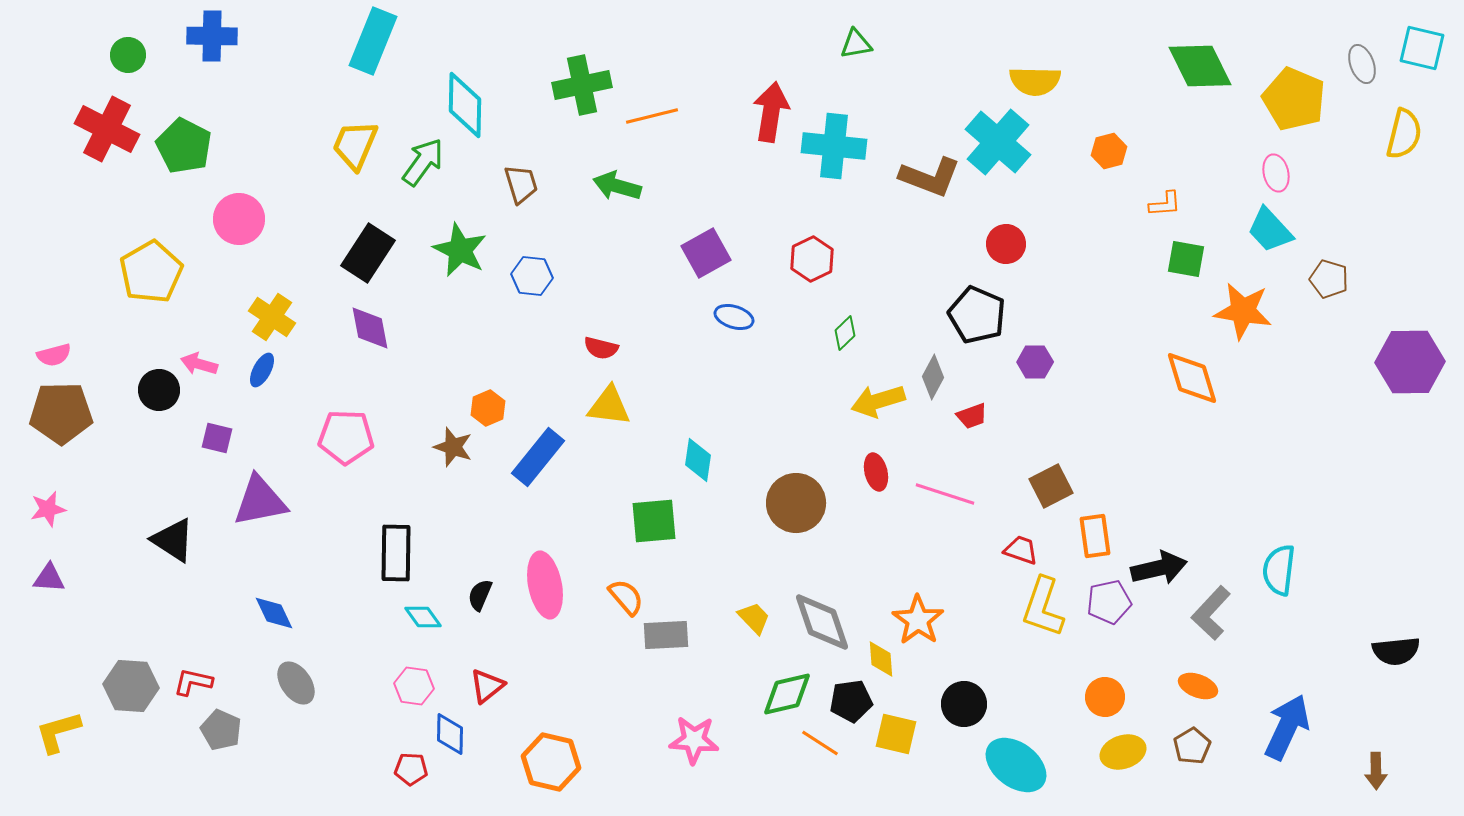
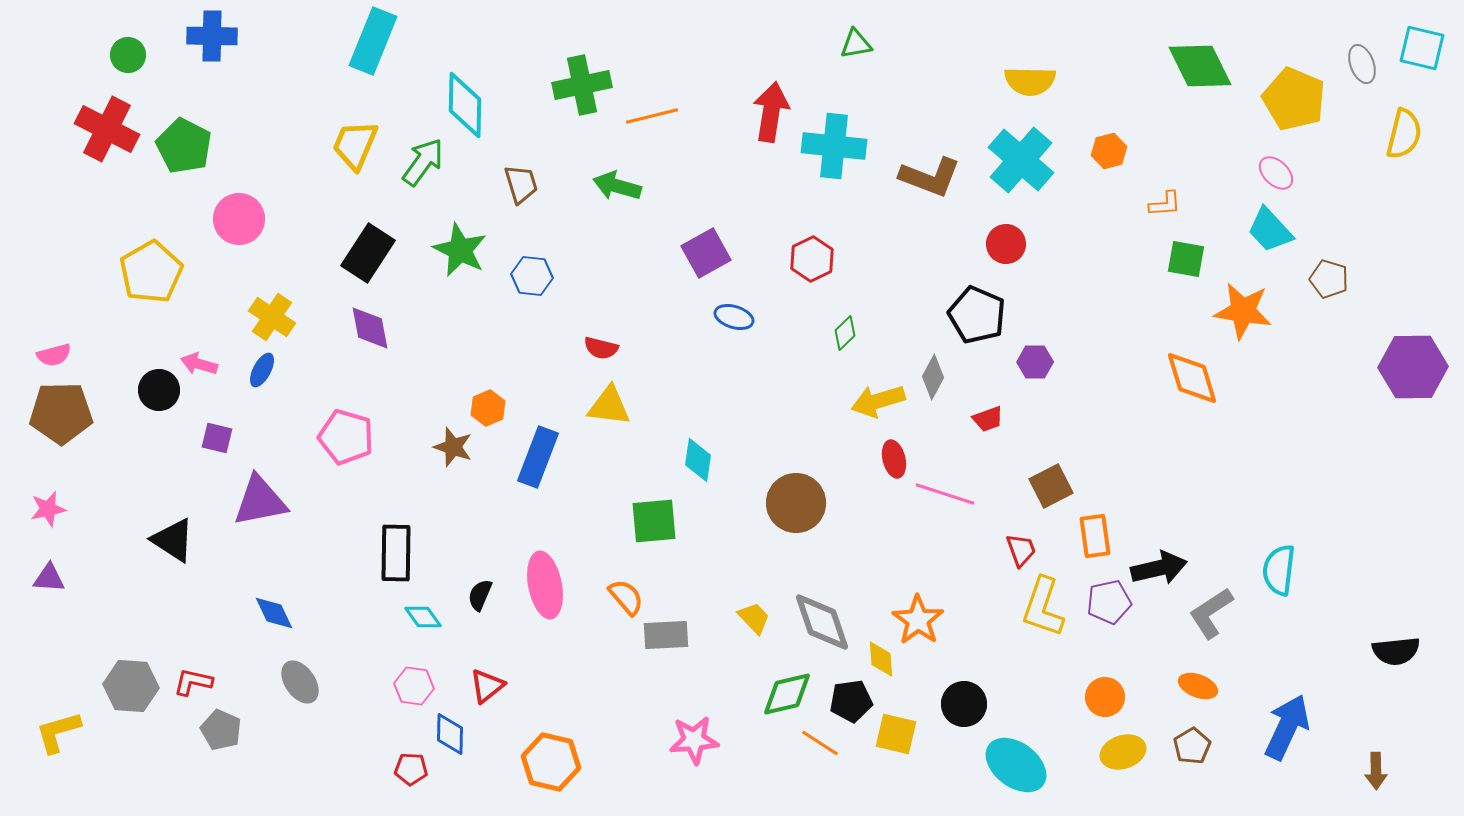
yellow semicircle at (1035, 81): moved 5 px left
cyan cross at (998, 142): moved 23 px right, 18 px down
pink ellipse at (1276, 173): rotated 33 degrees counterclockwise
purple hexagon at (1410, 362): moved 3 px right, 5 px down
red trapezoid at (972, 416): moved 16 px right, 3 px down
pink pentagon at (346, 437): rotated 14 degrees clockwise
blue rectangle at (538, 457): rotated 18 degrees counterclockwise
red ellipse at (876, 472): moved 18 px right, 13 px up
red trapezoid at (1021, 550): rotated 51 degrees clockwise
gray L-shape at (1211, 613): rotated 14 degrees clockwise
gray ellipse at (296, 683): moved 4 px right, 1 px up
pink star at (694, 740): rotated 9 degrees counterclockwise
